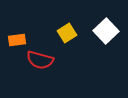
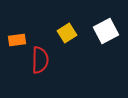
white square: rotated 15 degrees clockwise
red semicircle: rotated 104 degrees counterclockwise
